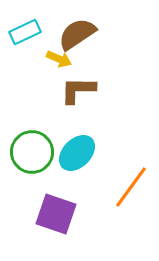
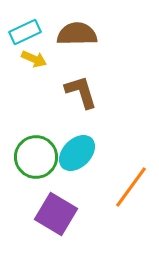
brown semicircle: rotated 33 degrees clockwise
yellow arrow: moved 25 px left
brown L-shape: moved 3 px right, 2 px down; rotated 72 degrees clockwise
green circle: moved 4 px right, 5 px down
purple square: rotated 12 degrees clockwise
